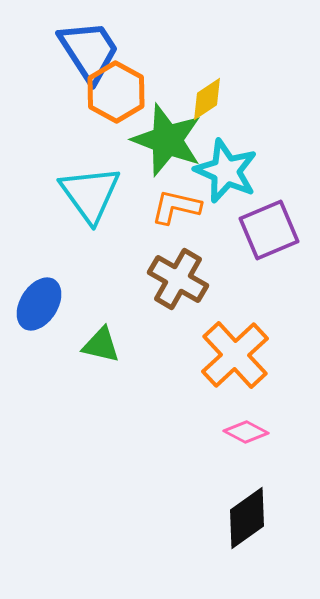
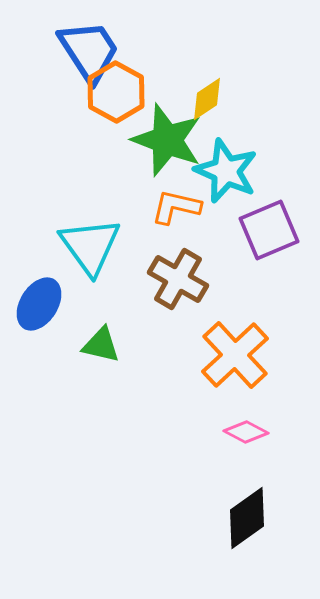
cyan triangle: moved 52 px down
